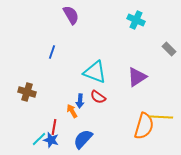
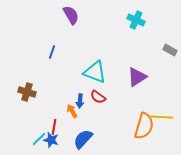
gray rectangle: moved 1 px right, 1 px down; rotated 16 degrees counterclockwise
